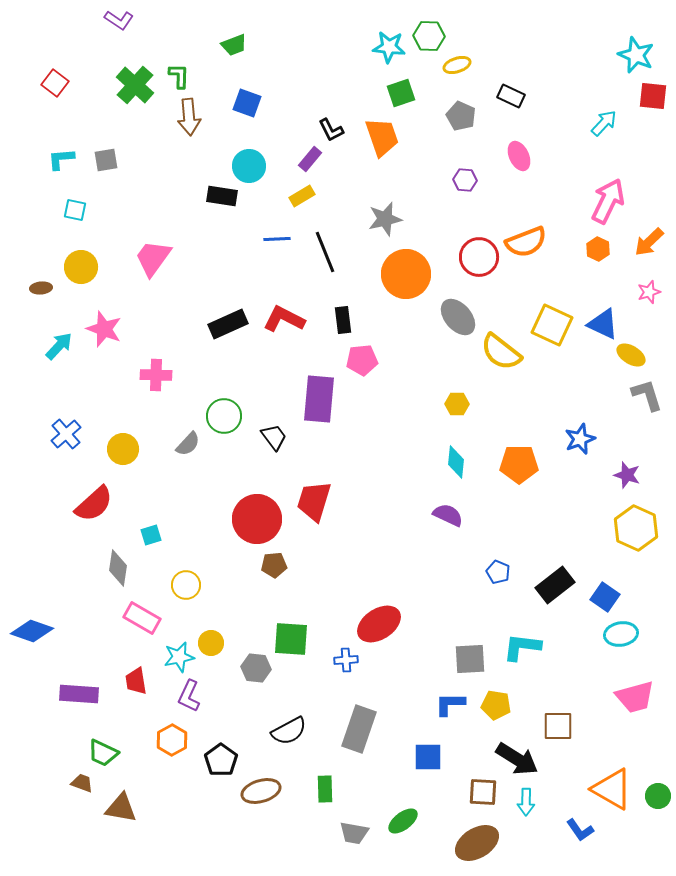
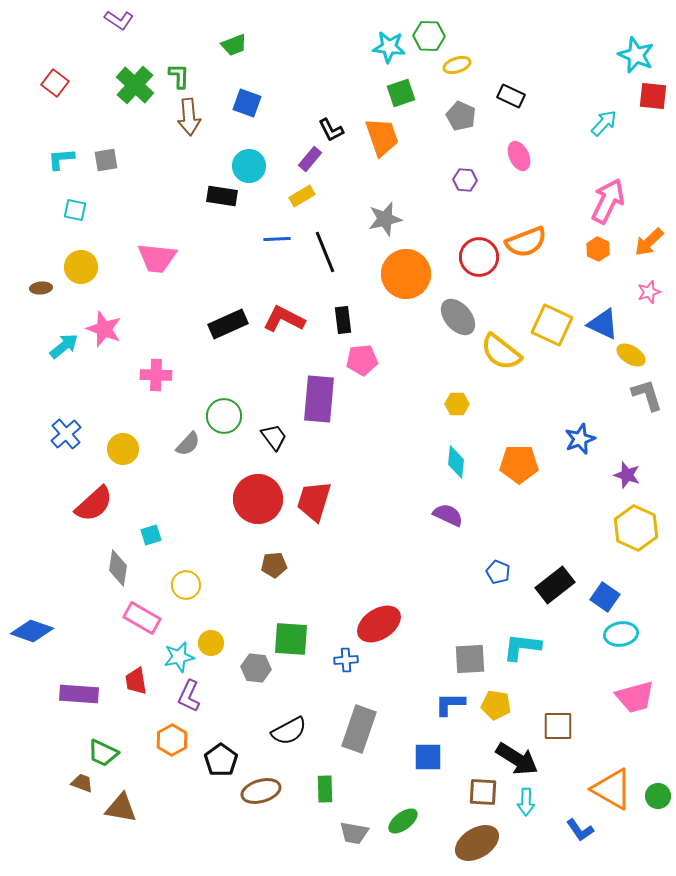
pink trapezoid at (153, 258): moved 4 px right; rotated 120 degrees counterclockwise
cyan arrow at (59, 346): moved 5 px right; rotated 8 degrees clockwise
red circle at (257, 519): moved 1 px right, 20 px up
